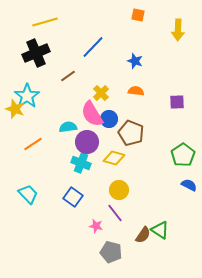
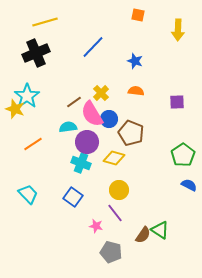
brown line: moved 6 px right, 26 px down
